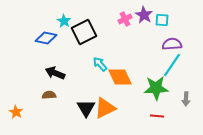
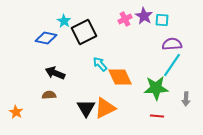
purple star: moved 1 px down
